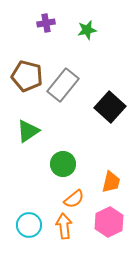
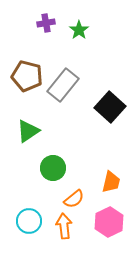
green star: moved 8 px left; rotated 24 degrees counterclockwise
green circle: moved 10 px left, 4 px down
cyan circle: moved 4 px up
